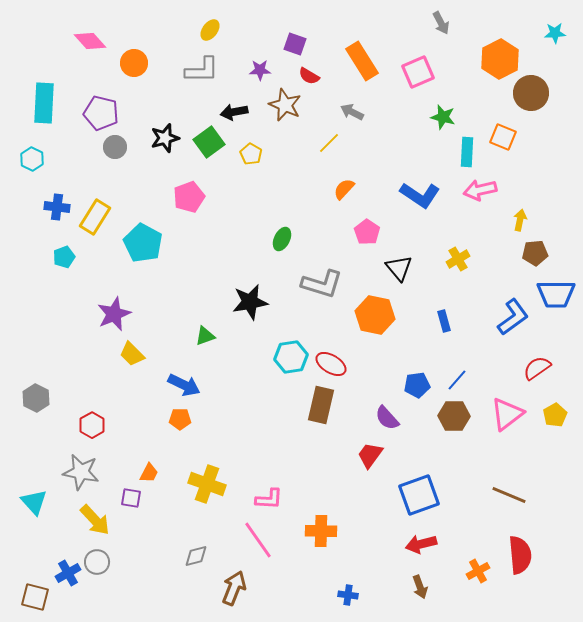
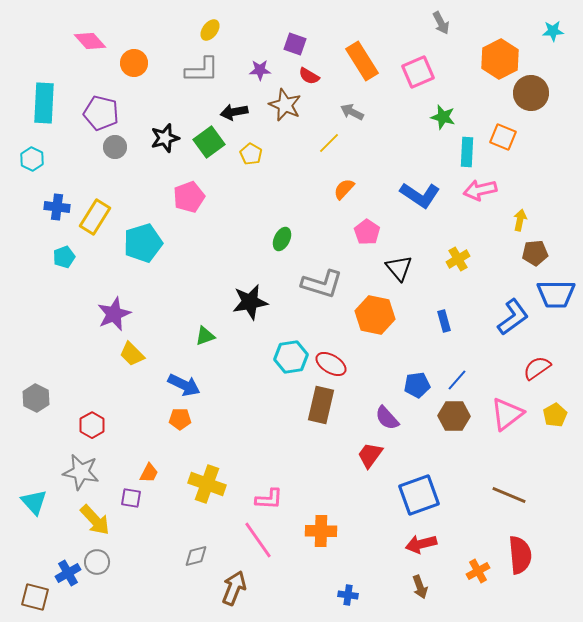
cyan star at (555, 33): moved 2 px left, 2 px up
cyan pentagon at (143, 243): rotated 27 degrees clockwise
